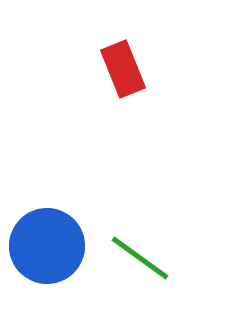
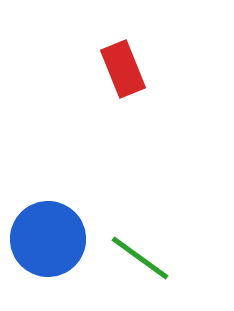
blue circle: moved 1 px right, 7 px up
